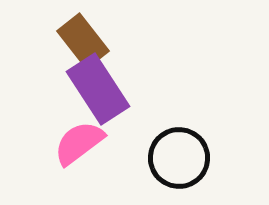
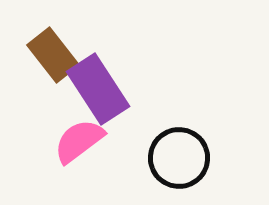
brown rectangle: moved 30 px left, 14 px down
pink semicircle: moved 2 px up
